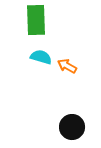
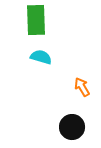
orange arrow: moved 15 px right, 21 px down; rotated 30 degrees clockwise
